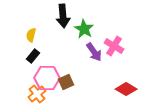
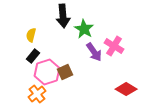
pink hexagon: moved 6 px up; rotated 20 degrees counterclockwise
brown square: moved 1 px left, 10 px up
